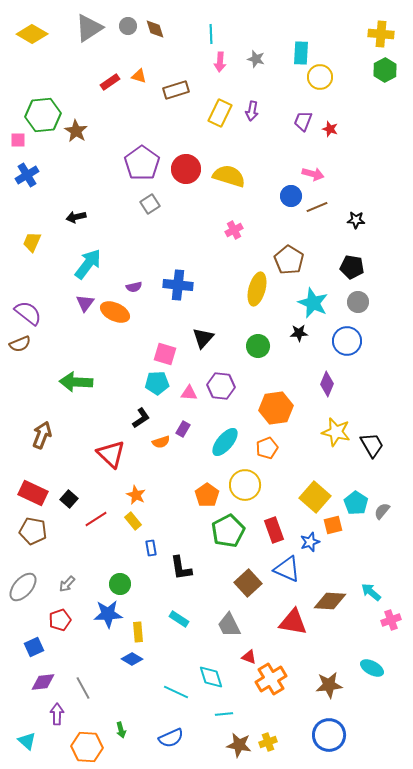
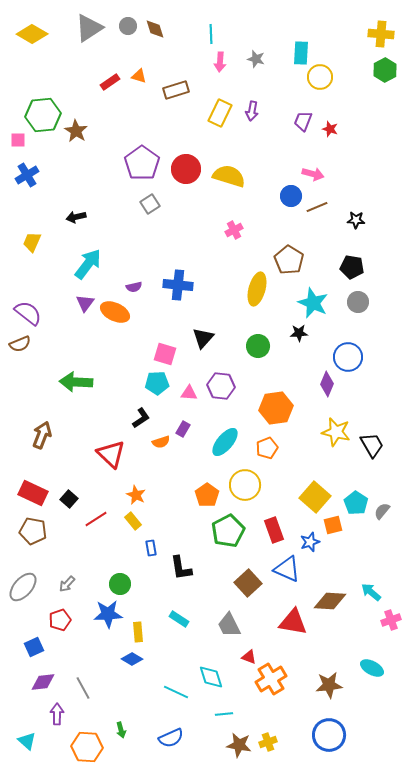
blue circle at (347, 341): moved 1 px right, 16 px down
